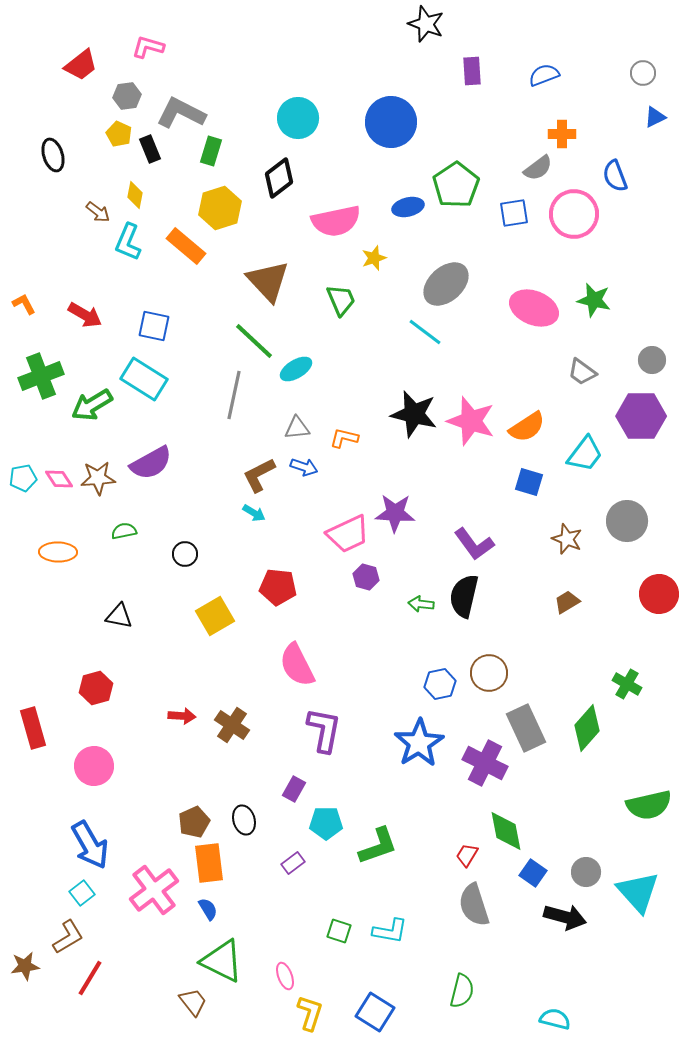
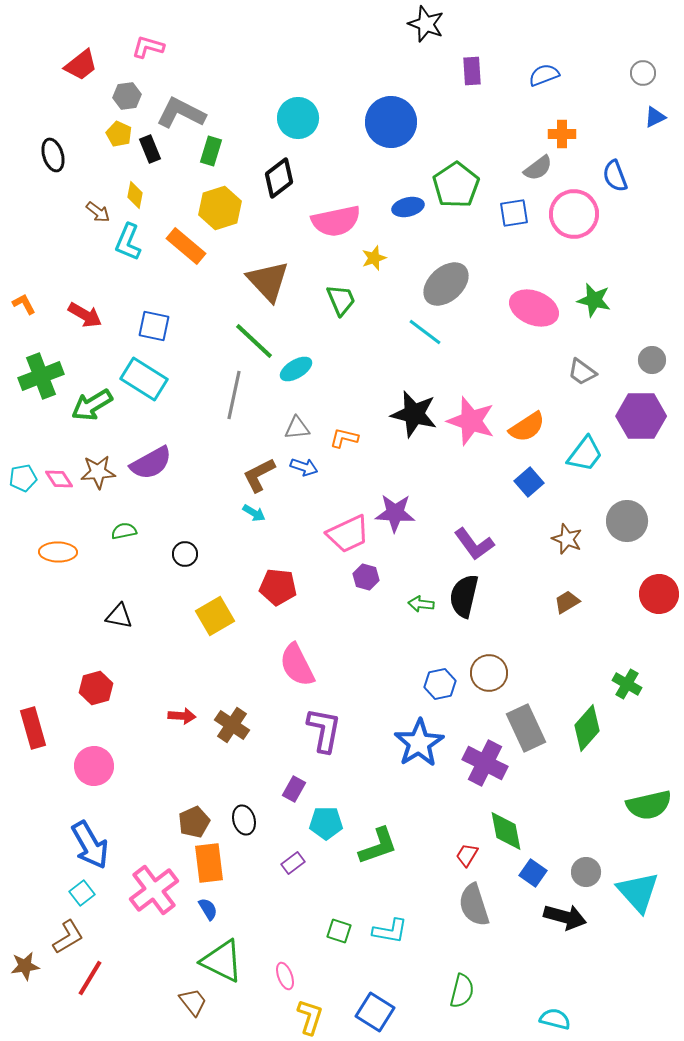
brown star at (98, 478): moved 6 px up
blue square at (529, 482): rotated 32 degrees clockwise
yellow L-shape at (310, 1013): moved 4 px down
